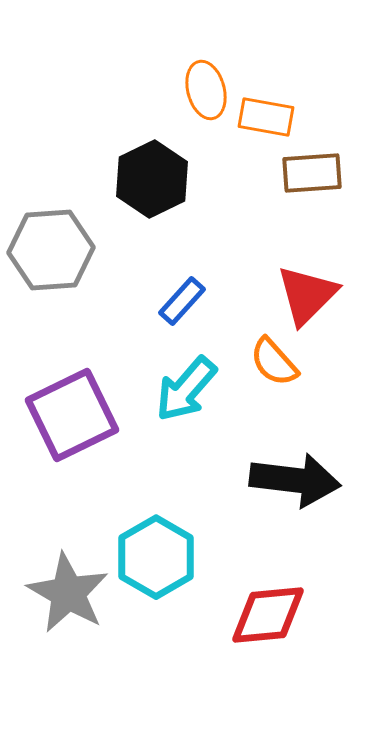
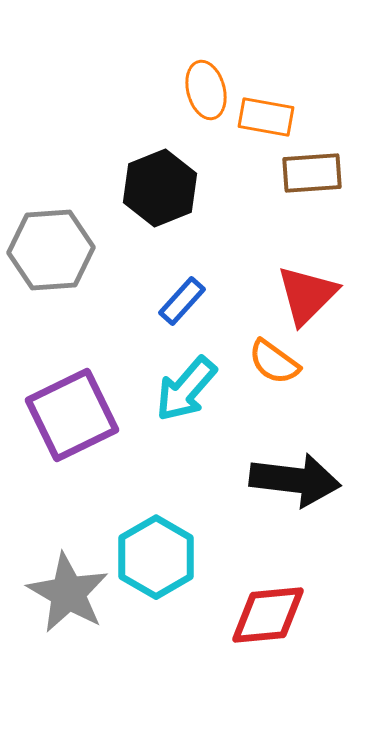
black hexagon: moved 8 px right, 9 px down; rotated 4 degrees clockwise
orange semicircle: rotated 12 degrees counterclockwise
